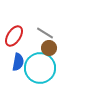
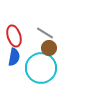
red ellipse: rotated 50 degrees counterclockwise
blue semicircle: moved 4 px left, 5 px up
cyan circle: moved 1 px right
